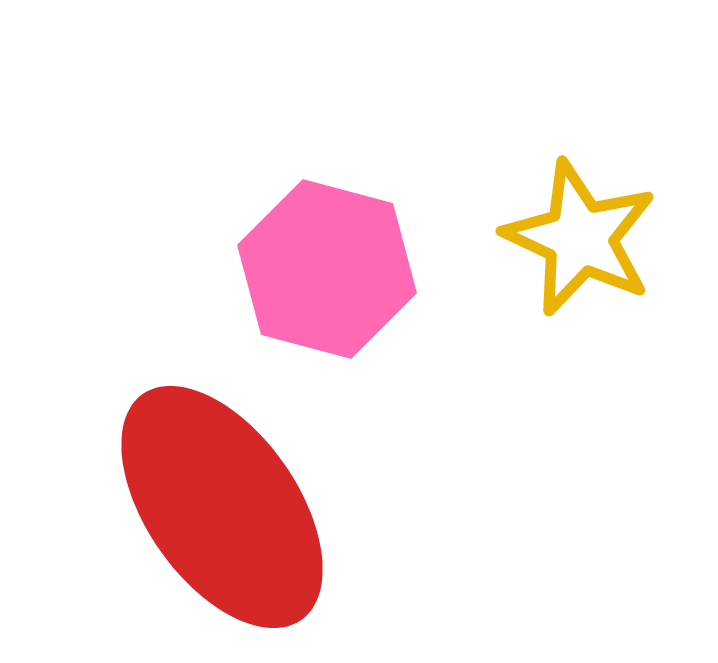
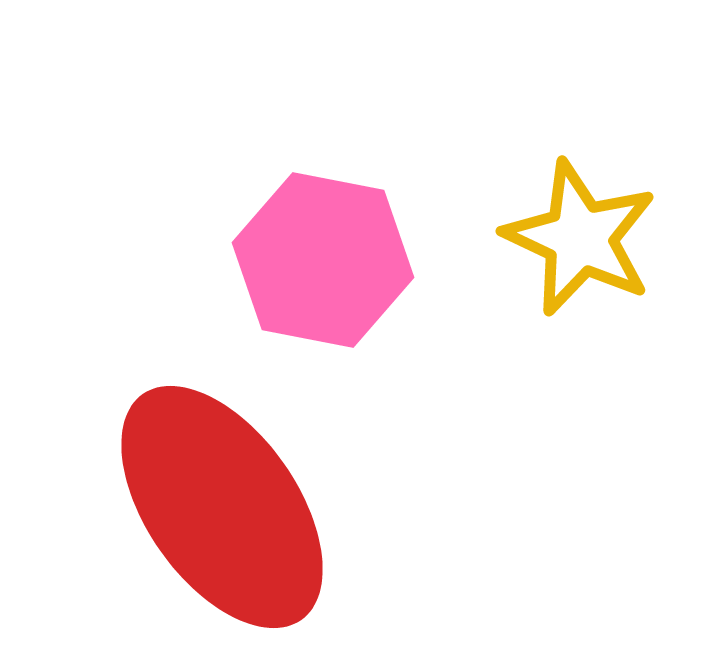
pink hexagon: moved 4 px left, 9 px up; rotated 4 degrees counterclockwise
